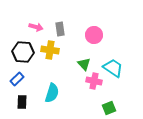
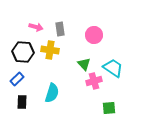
pink cross: rotated 28 degrees counterclockwise
green square: rotated 16 degrees clockwise
